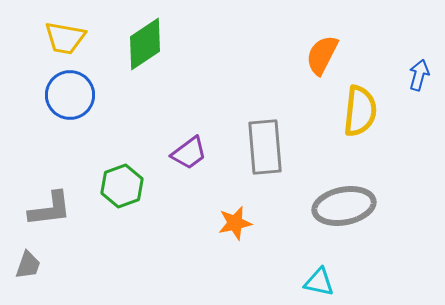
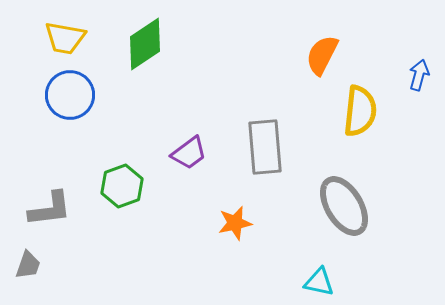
gray ellipse: rotated 70 degrees clockwise
